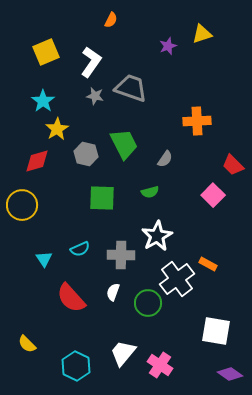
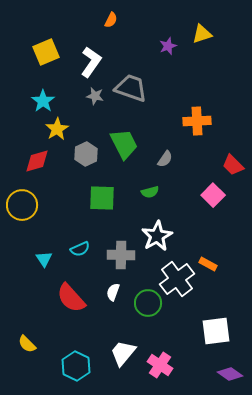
gray hexagon: rotated 20 degrees clockwise
white square: rotated 16 degrees counterclockwise
